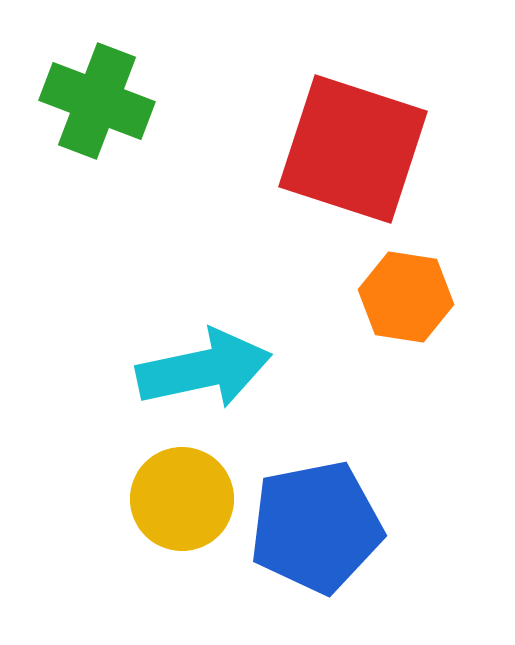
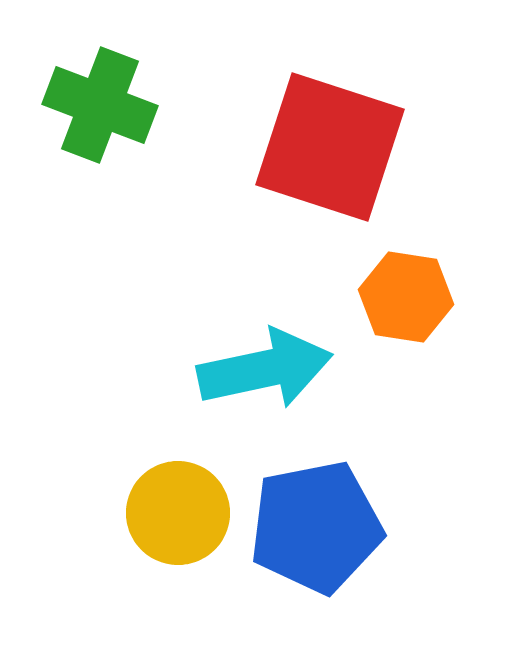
green cross: moved 3 px right, 4 px down
red square: moved 23 px left, 2 px up
cyan arrow: moved 61 px right
yellow circle: moved 4 px left, 14 px down
